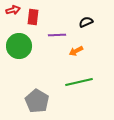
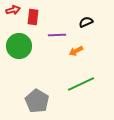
green line: moved 2 px right, 2 px down; rotated 12 degrees counterclockwise
